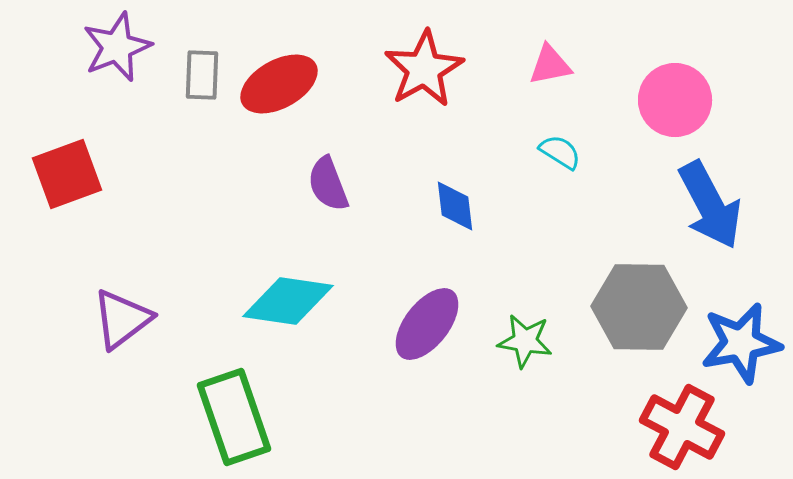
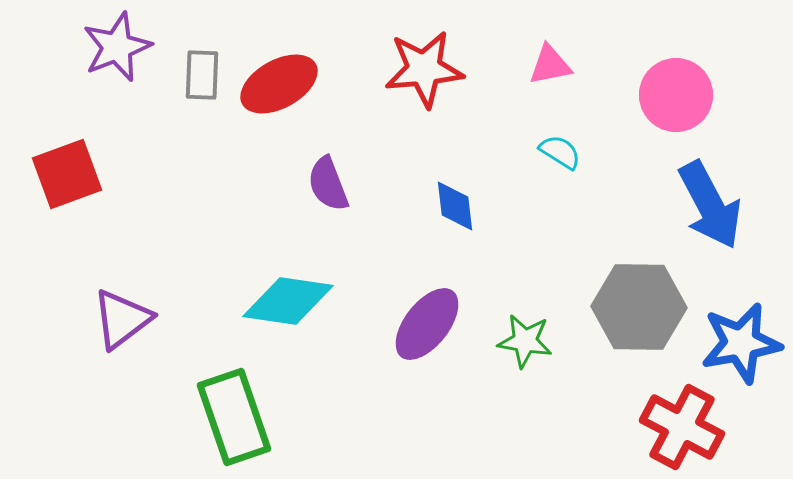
red star: rotated 24 degrees clockwise
pink circle: moved 1 px right, 5 px up
